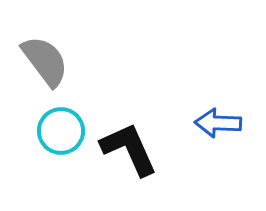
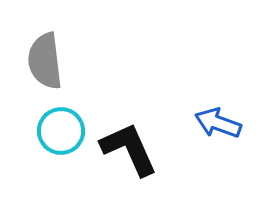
gray semicircle: rotated 150 degrees counterclockwise
blue arrow: rotated 18 degrees clockwise
